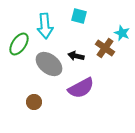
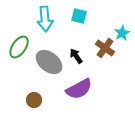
cyan arrow: moved 7 px up
cyan star: rotated 21 degrees clockwise
green ellipse: moved 3 px down
black arrow: rotated 42 degrees clockwise
gray ellipse: moved 2 px up
purple semicircle: moved 2 px left, 1 px down
brown circle: moved 2 px up
